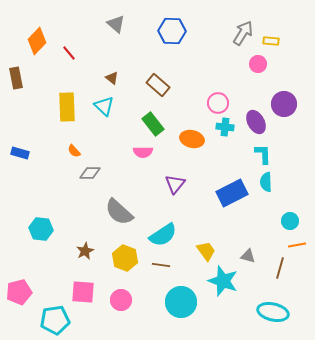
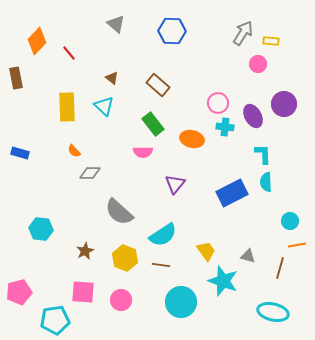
purple ellipse at (256, 122): moved 3 px left, 6 px up
